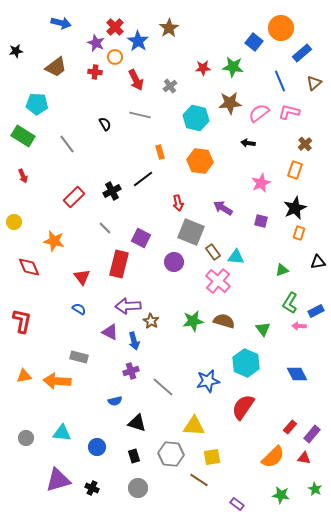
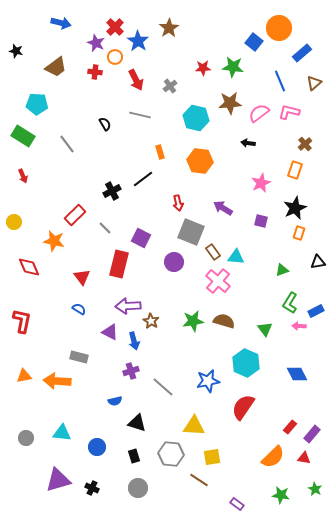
orange circle at (281, 28): moved 2 px left
black star at (16, 51): rotated 24 degrees clockwise
red rectangle at (74, 197): moved 1 px right, 18 px down
green triangle at (263, 329): moved 2 px right
